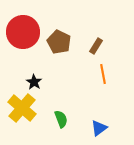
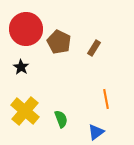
red circle: moved 3 px right, 3 px up
brown rectangle: moved 2 px left, 2 px down
orange line: moved 3 px right, 25 px down
black star: moved 13 px left, 15 px up
yellow cross: moved 3 px right, 3 px down
blue triangle: moved 3 px left, 4 px down
